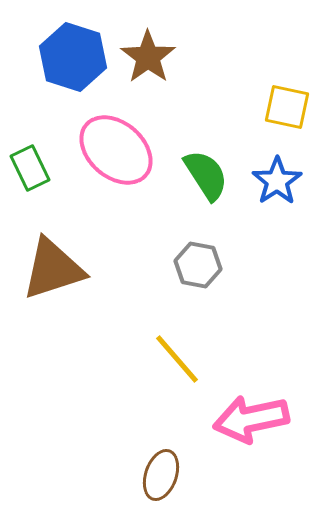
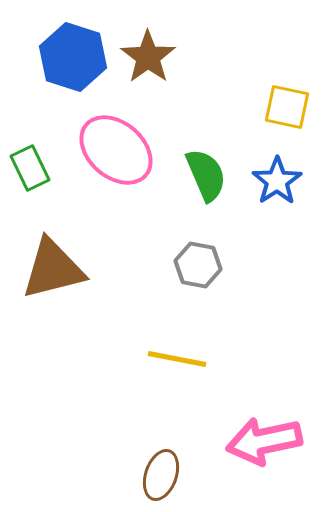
green semicircle: rotated 10 degrees clockwise
brown triangle: rotated 4 degrees clockwise
yellow line: rotated 38 degrees counterclockwise
pink arrow: moved 13 px right, 22 px down
